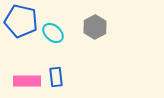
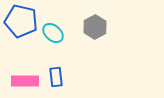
pink rectangle: moved 2 px left
